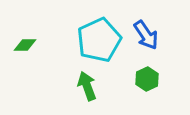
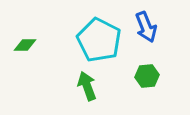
blue arrow: moved 8 px up; rotated 12 degrees clockwise
cyan pentagon: rotated 21 degrees counterclockwise
green hexagon: moved 3 px up; rotated 20 degrees clockwise
